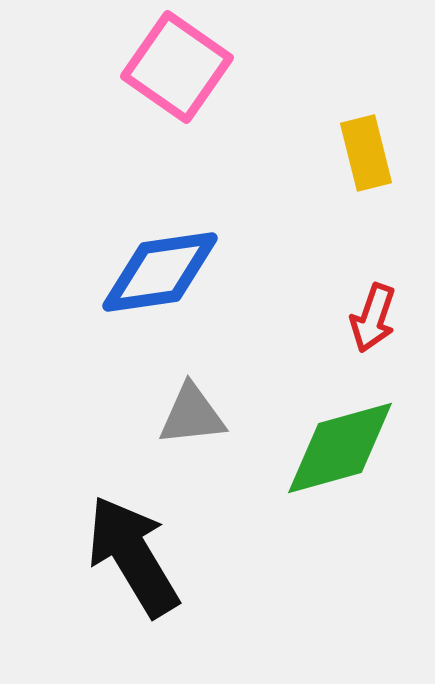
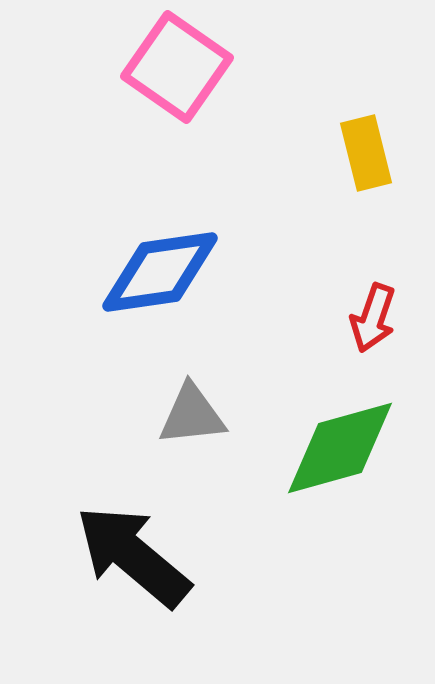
black arrow: rotated 19 degrees counterclockwise
